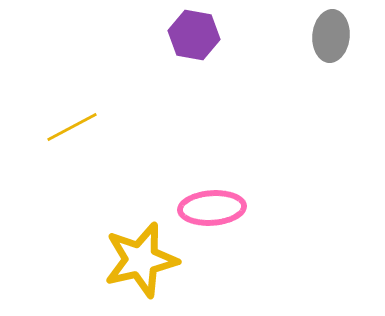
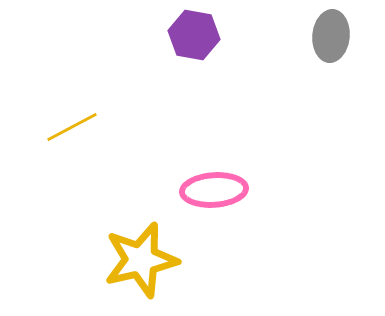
pink ellipse: moved 2 px right, 18 px up
